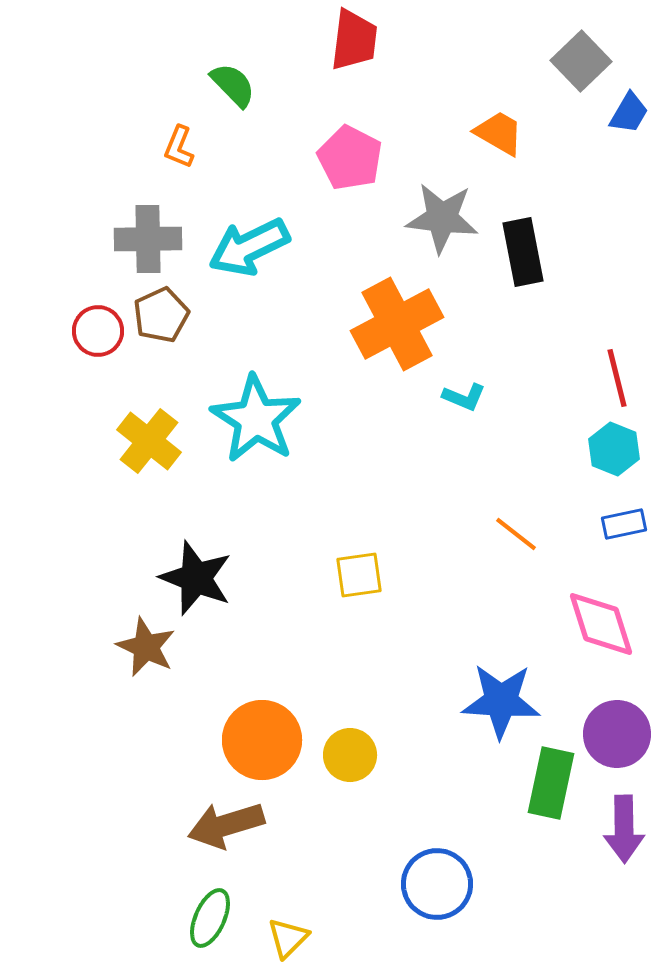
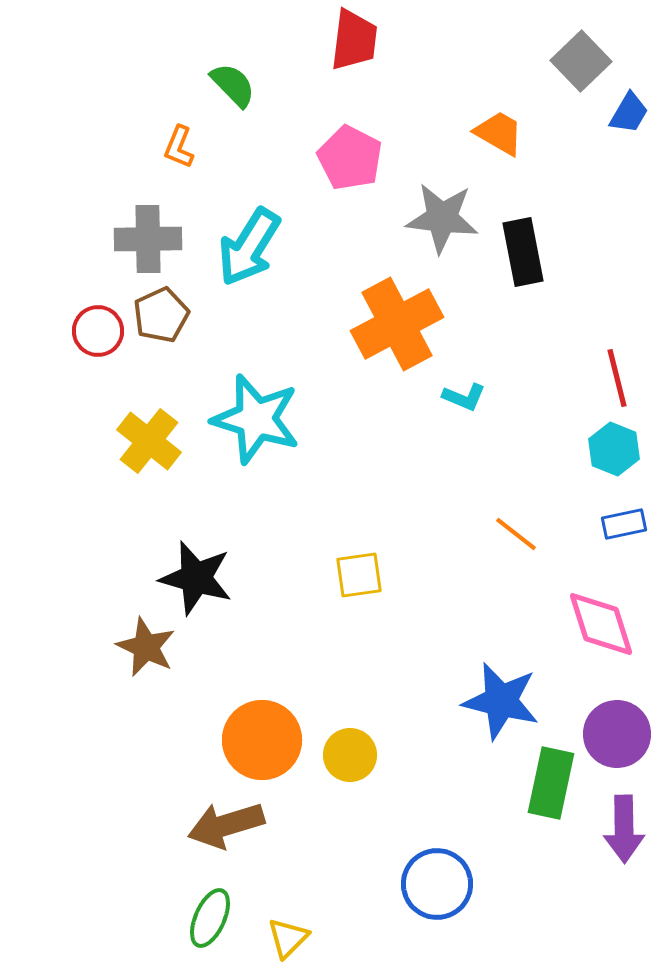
cyan arrow: rotated 32 degrees counterclockwise
cyan star: rotated 16 degrees counterclockwise
black star: rotated 6 degrees counterclockwise
blue star: rotated 10 degrees clockwise
